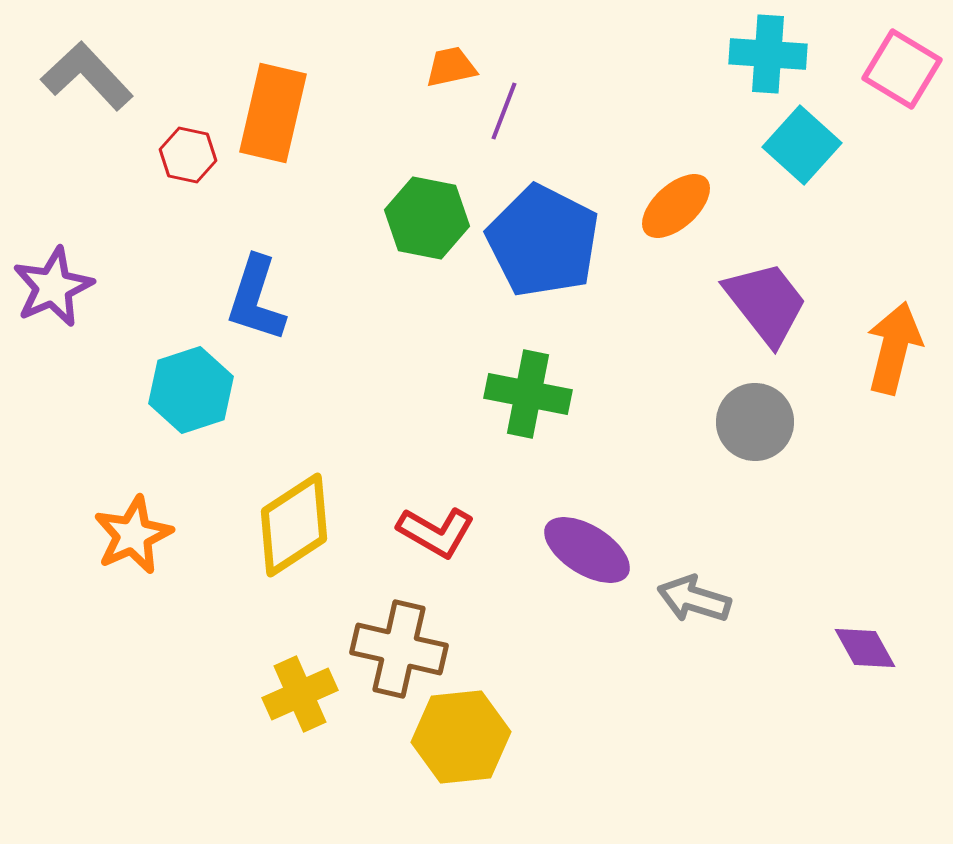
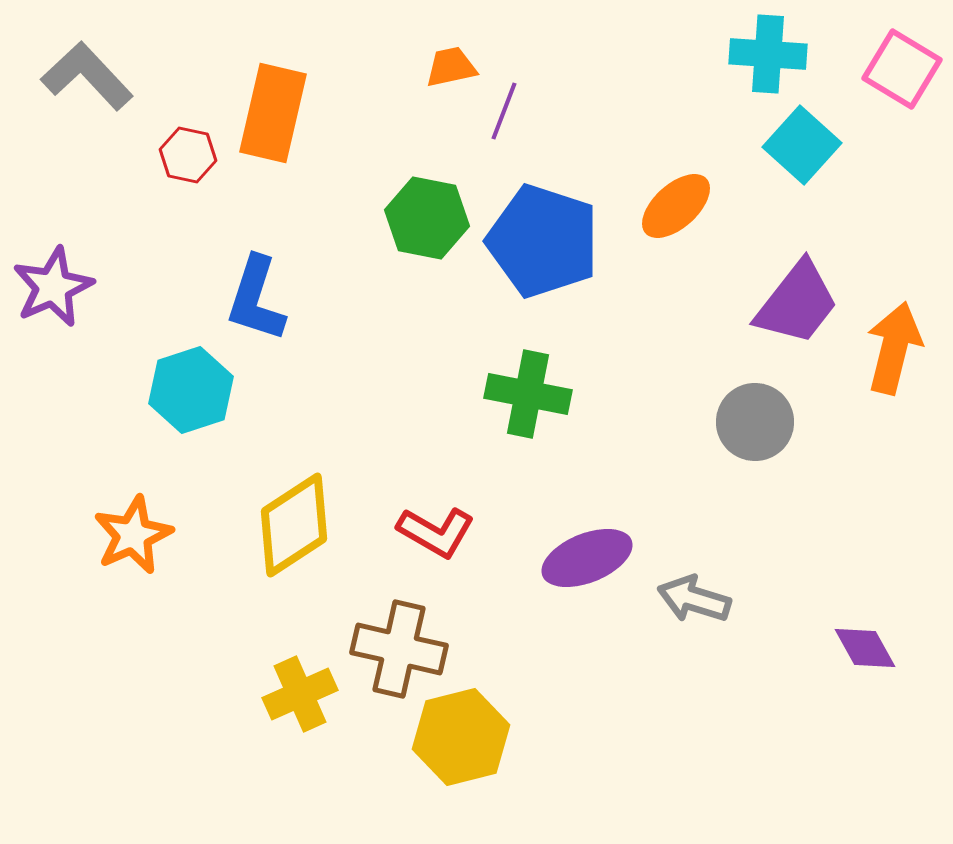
blue pentagon: rotated 9 degrees counterclockwise
purple trapezoid: moved 31 px right; rotated 76 degrees clockwise
purple ellipse: moved 8 px down; rotated 54 degrees counterclockwise
yellow hexagon: rotated 8 degrees counterclockwise
